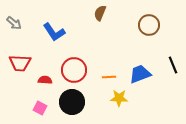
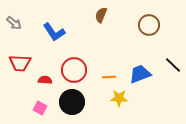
brown semicircle: moved 1 px right, 2 px down
black line: rotated 24 degrees counterclockwise
